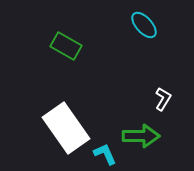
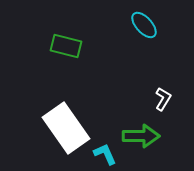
green rectangle: rotated 16 degrees counterclockwise
